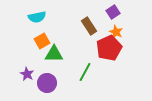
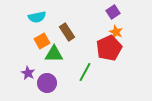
brown rectangle: moved 22 px left, 6 px down
purple star: moved 1 px right, 1 px up
